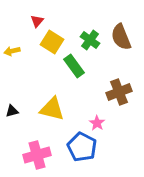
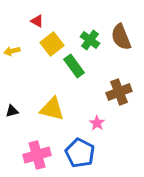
red triangle: rotated 40 degrees counterclockwise
yellow square: moved 2 px down; rotated 20 degrees clockwise
blue pentagon: moved 2 px left, 6 px down
